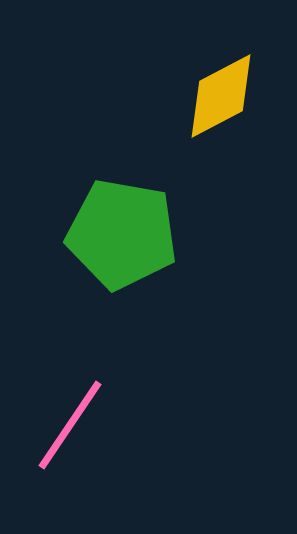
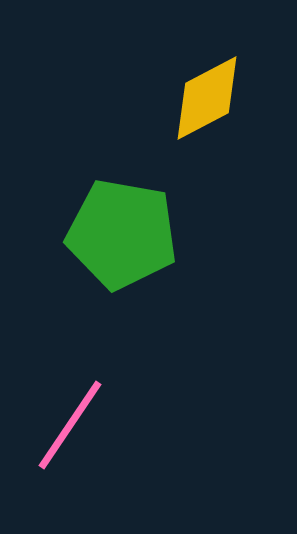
yellow diamond: moved 14 px left, 2 px down
